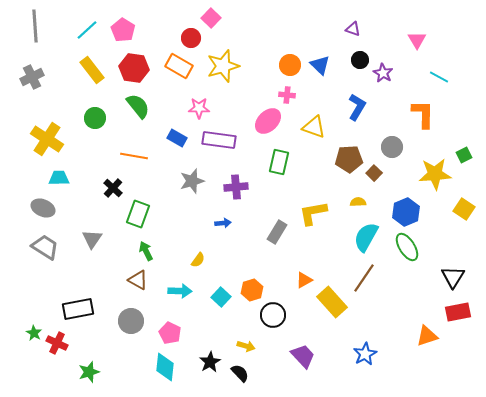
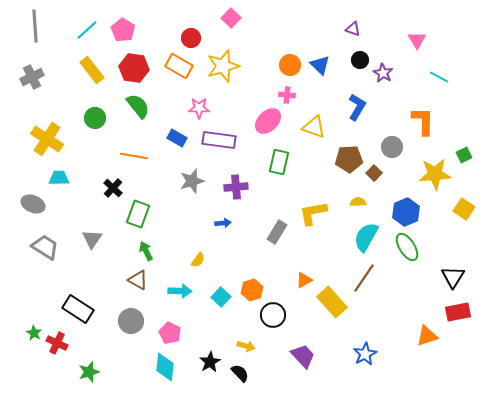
pink square at (211, 18): moved 20 px right
orange L-shape at (423, 114): moved 7 px down
gray ellipse at (43, 208): moved 10 px left, 4 px up
black rectangle at (78, 309): rotated 44 degrees clockwise
